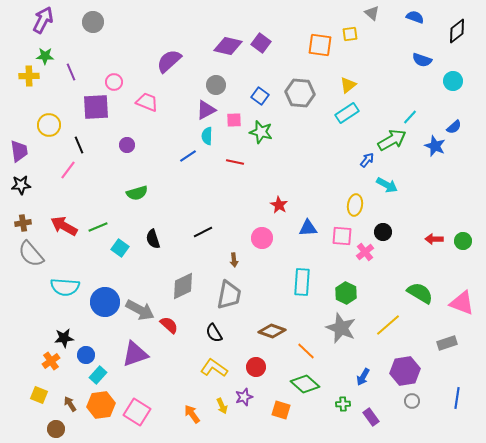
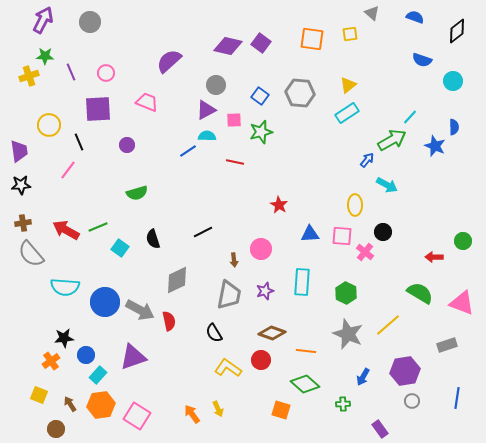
gray circle at (93, 22): moved 3 px left
orange square at (320, 45): moved 8 px left, 6 px up
yellow cross at (29, 76): rotated 18 degrees counterclockwise
pink circle at (114, 82): moved 8 px left, 9 px up
purple square at (96, 107): moved 2 px right, 2 px down
blue semicircle at (454, 127): rotated 49 degrees counterclockwise
green star at (261, 132): rotated 30 degrees counterclockwise
cyan semicircle at (207, 136): rotated 90 degrees clockwise
black line at (79, 145): moved 3 px up
blue line at (188, 156): moved 5 px up
yellow ellipse at (355, 205): rotated 10 degrees counterclockwise
red arrow at (64, 226): moved 2 px right, 4 px down
blue triangle at (308, 228): moved 2 px right, 6 px down
pink circle at (262, 238): moved 1 px left, 11 px down
red arrow at (434, 239): moved 18 px down
pink cross at (365, 252): rotated 12 degrees counterclockwise
gray diamond at (183, 286): moved 6 px left, 6 px up
red semicircle at (169, 325): moved 4 px up; rotated 36 degrees clockwise
gray star at (341, 328): moved 7 px right, 6 px down
brown diamond at (272, 331): moved 2 px down
gray rectangle at (447, 343): moved 2 px down
orange line at (306, 351): rotated 36 degrees counterclockwise
purple triangle at (135, 354): moved 2 px left, 3 px down
red circle at (256, 367): moved 5 px right, 7 px up
yellow L-shape at (214, 368): moved 14 px right
purple star at (244, 397): moved 21 px right, 106 px up
yellow arrow at (222, 406): moved 4 px left, 3 px down
pink square at (137, 412): moved 4 px down
purple rectangle at (371, 417): moved 9 px right, 12 px down
